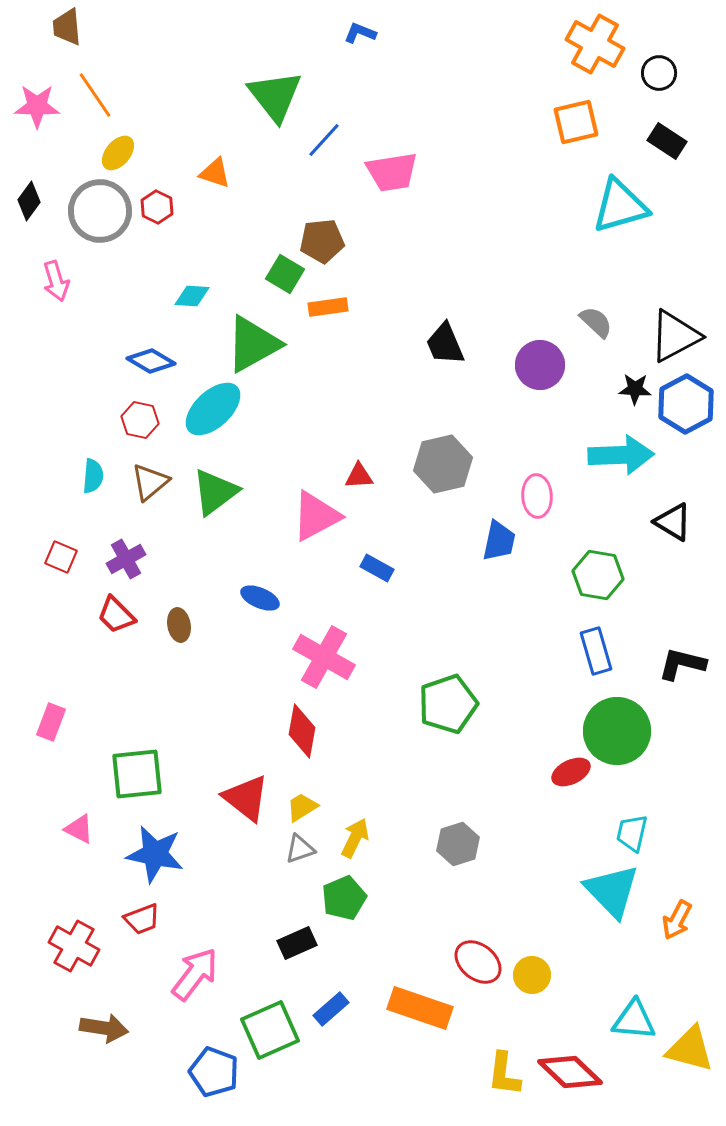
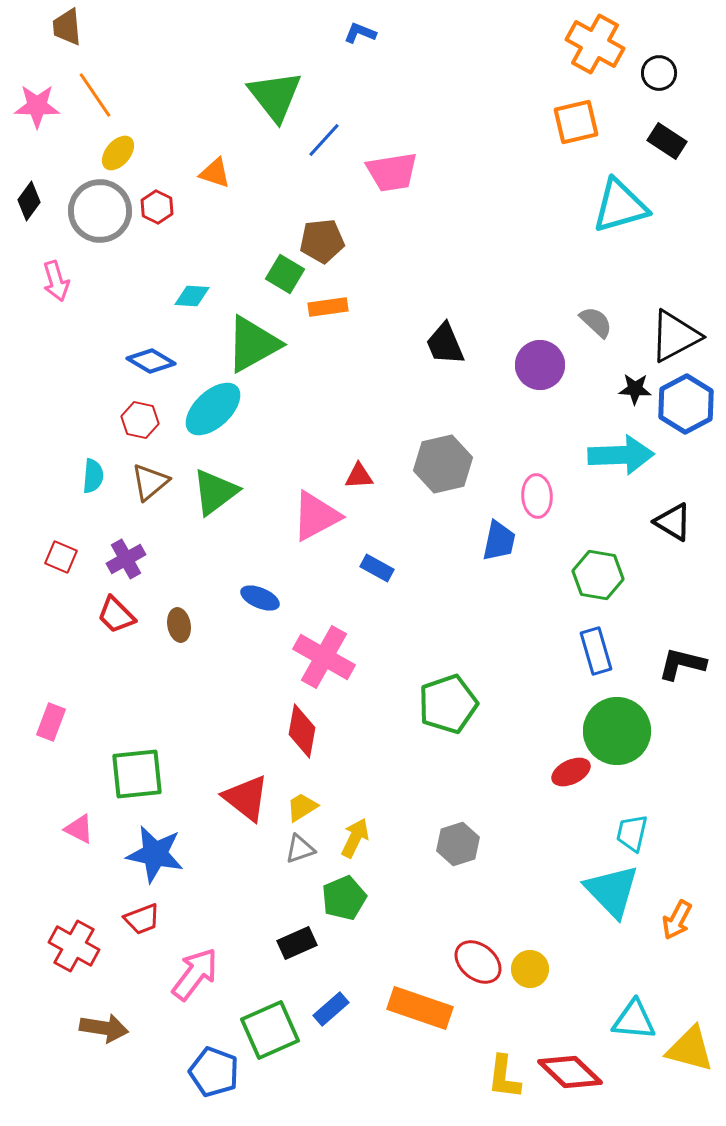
yellow circle at (532, 975): moved 2 px left, 6 px up
yellow L-shape at (504, 1074): moved 3 px down
